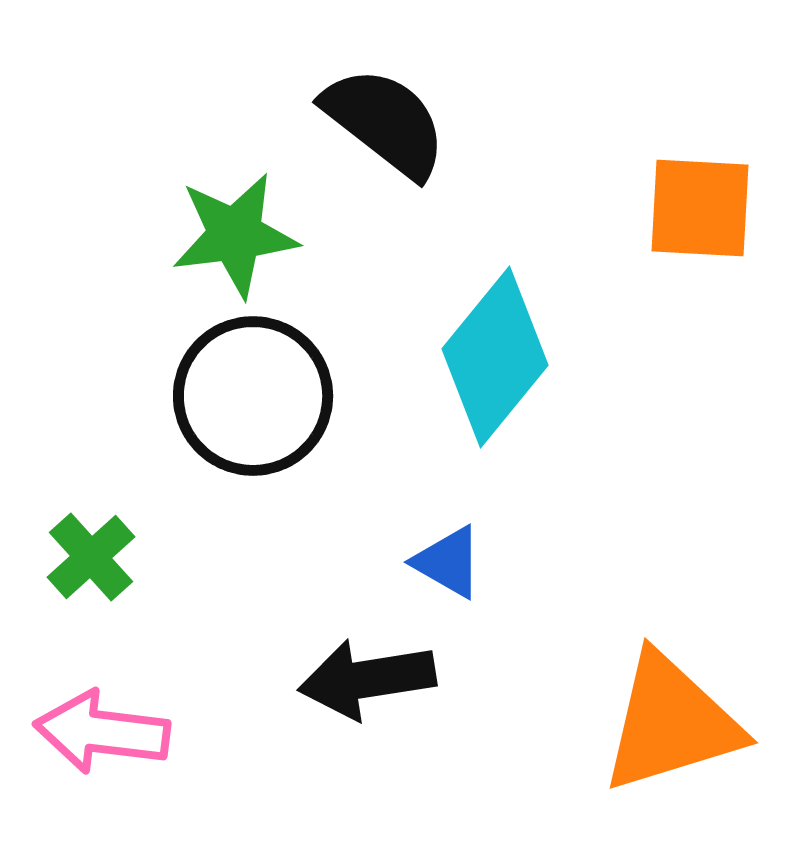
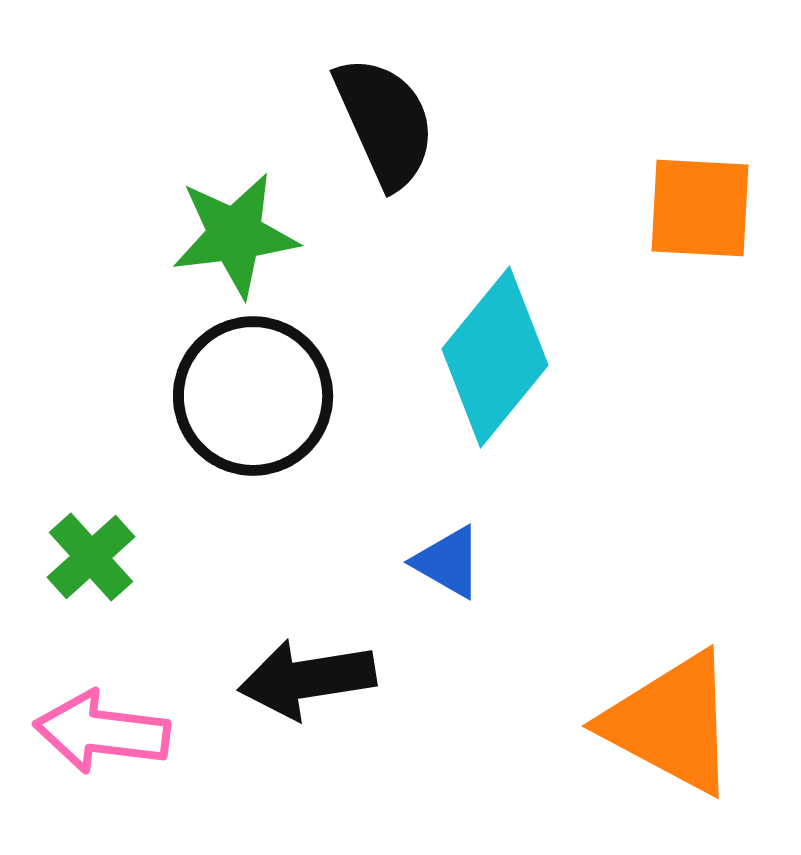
black semicircle: rotated 28 degrees clockwise
black arrow: moved 60 px left
orange triangle: rotated 45 degrees clockwise
